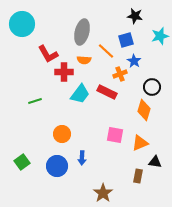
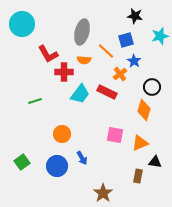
orange cross: rotated 16 degrees counterclockwise
blue arrow: rotated 32 degrees counterclockwise
